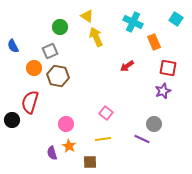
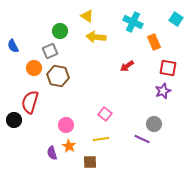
green circle: moved 4 px down
yellow arrow: rotated 60 degrees counterclockwise
pink square: moved 1 px left, 1 px down
black circle: moved 2 px right
pink circle: moved 1 px down
yellow line: moved 2 px left
